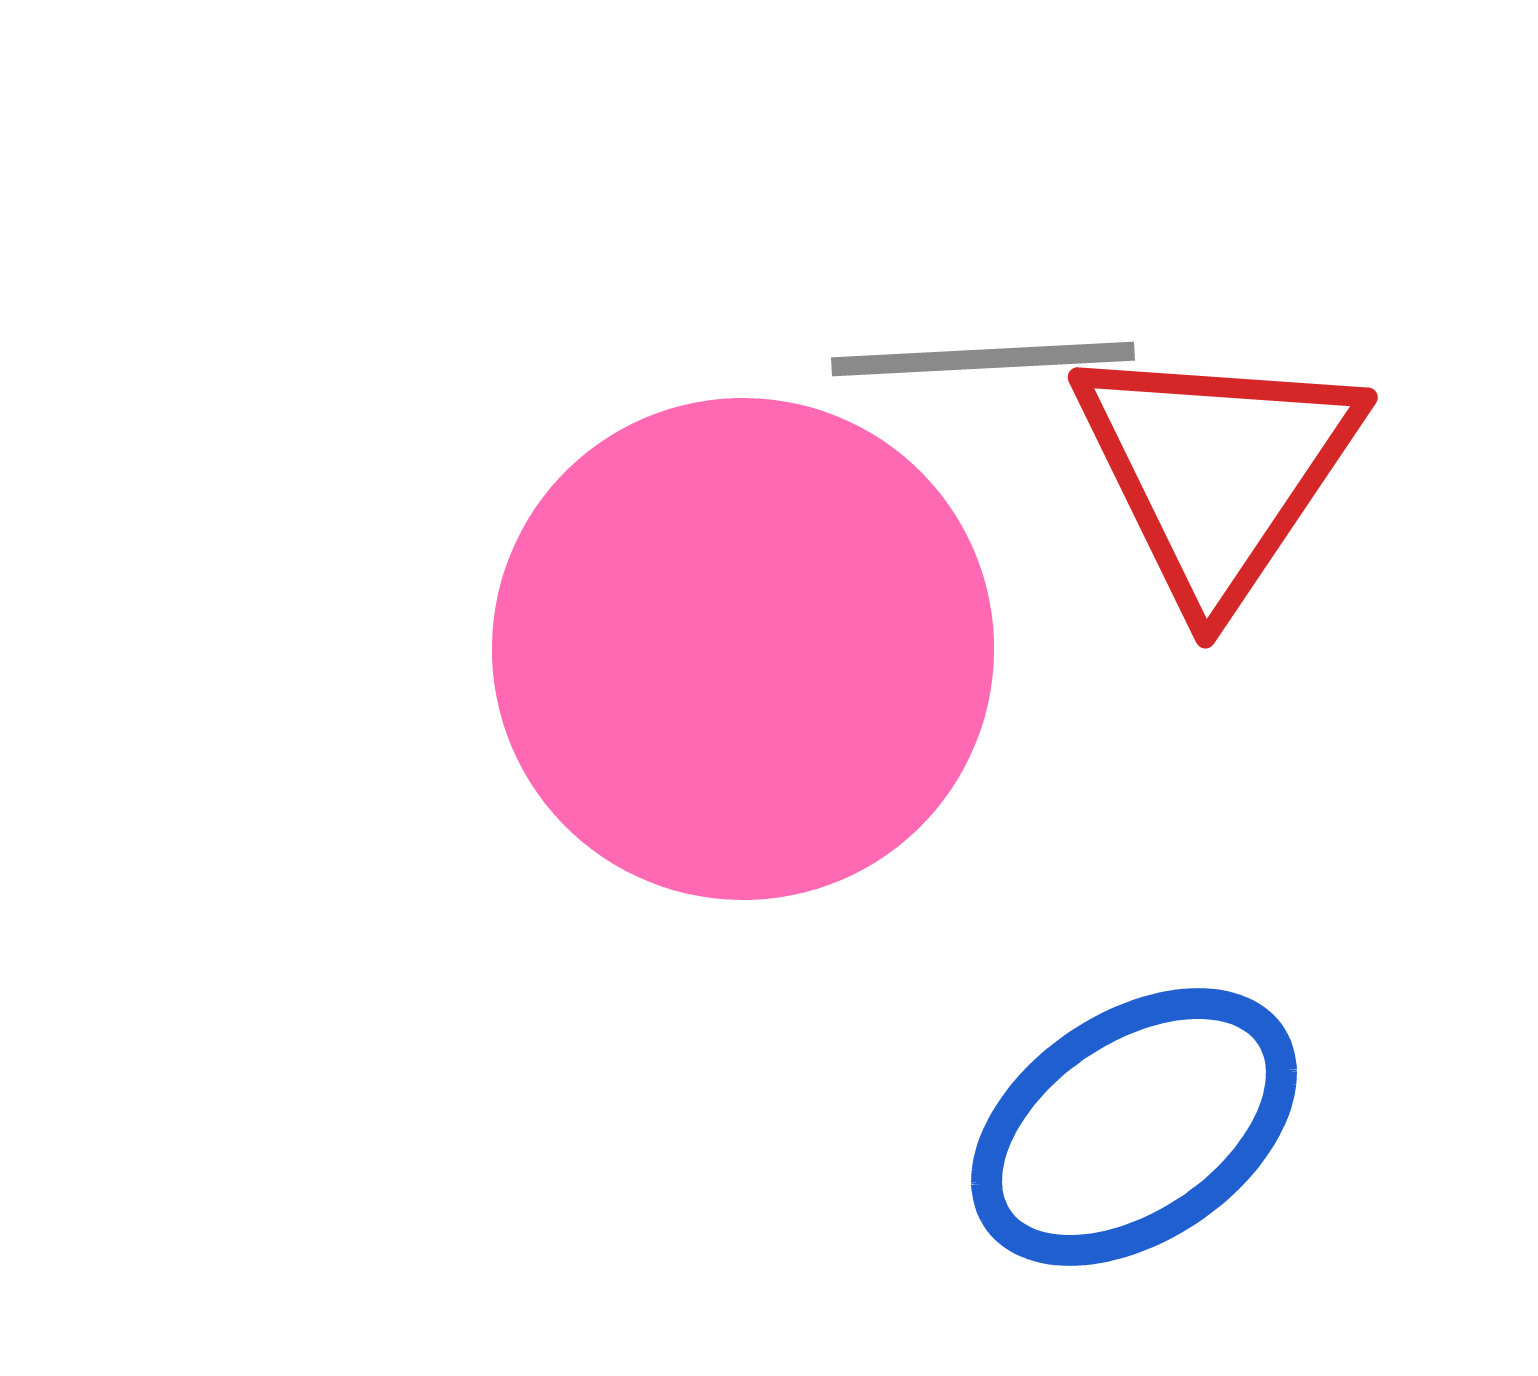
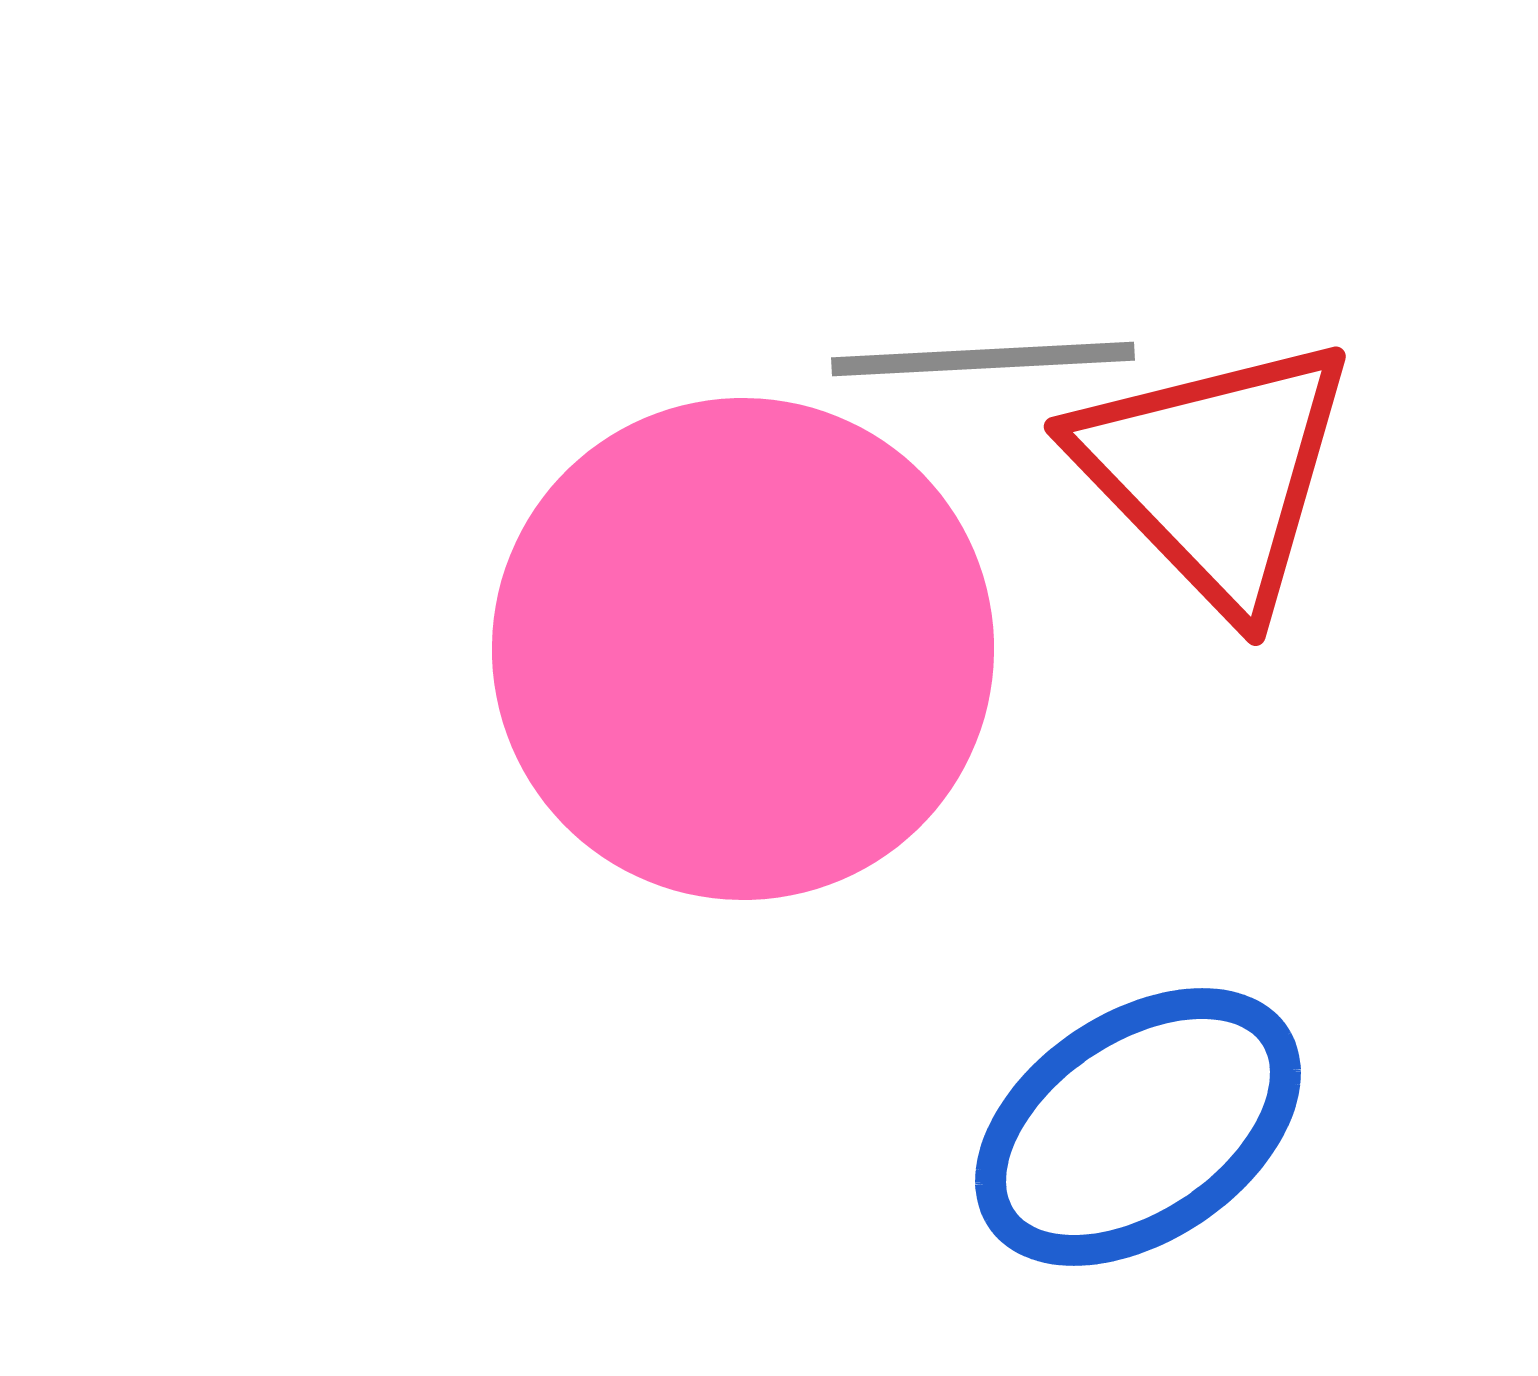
red triangle: moved 2 px left, 2 px down; rotated 18 degrees counterclockwise
blue ellipse: moved 4 px right
